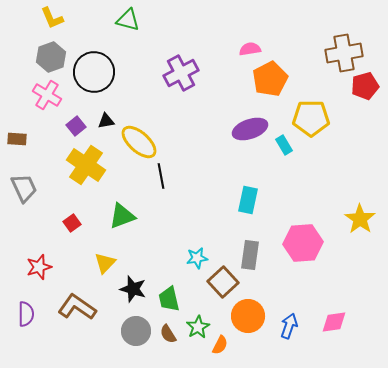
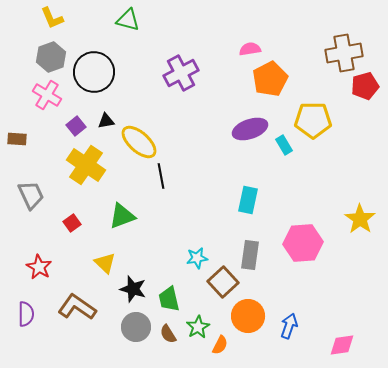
yellow pentagon at (311, 118): moved 2 px right, 2 px down
gray trapezoid at (24, 188): moved 7 px right, 7 px down
yellow triangle at (105, 263): rotated 30 degrees counterclockwise
red star at (39, 267): rotated 25 degrees counterclockwise
pink diamond at (334, 322): moved 8 px right, 23 px down
gray circle at (136, 331): moved 4 px up
